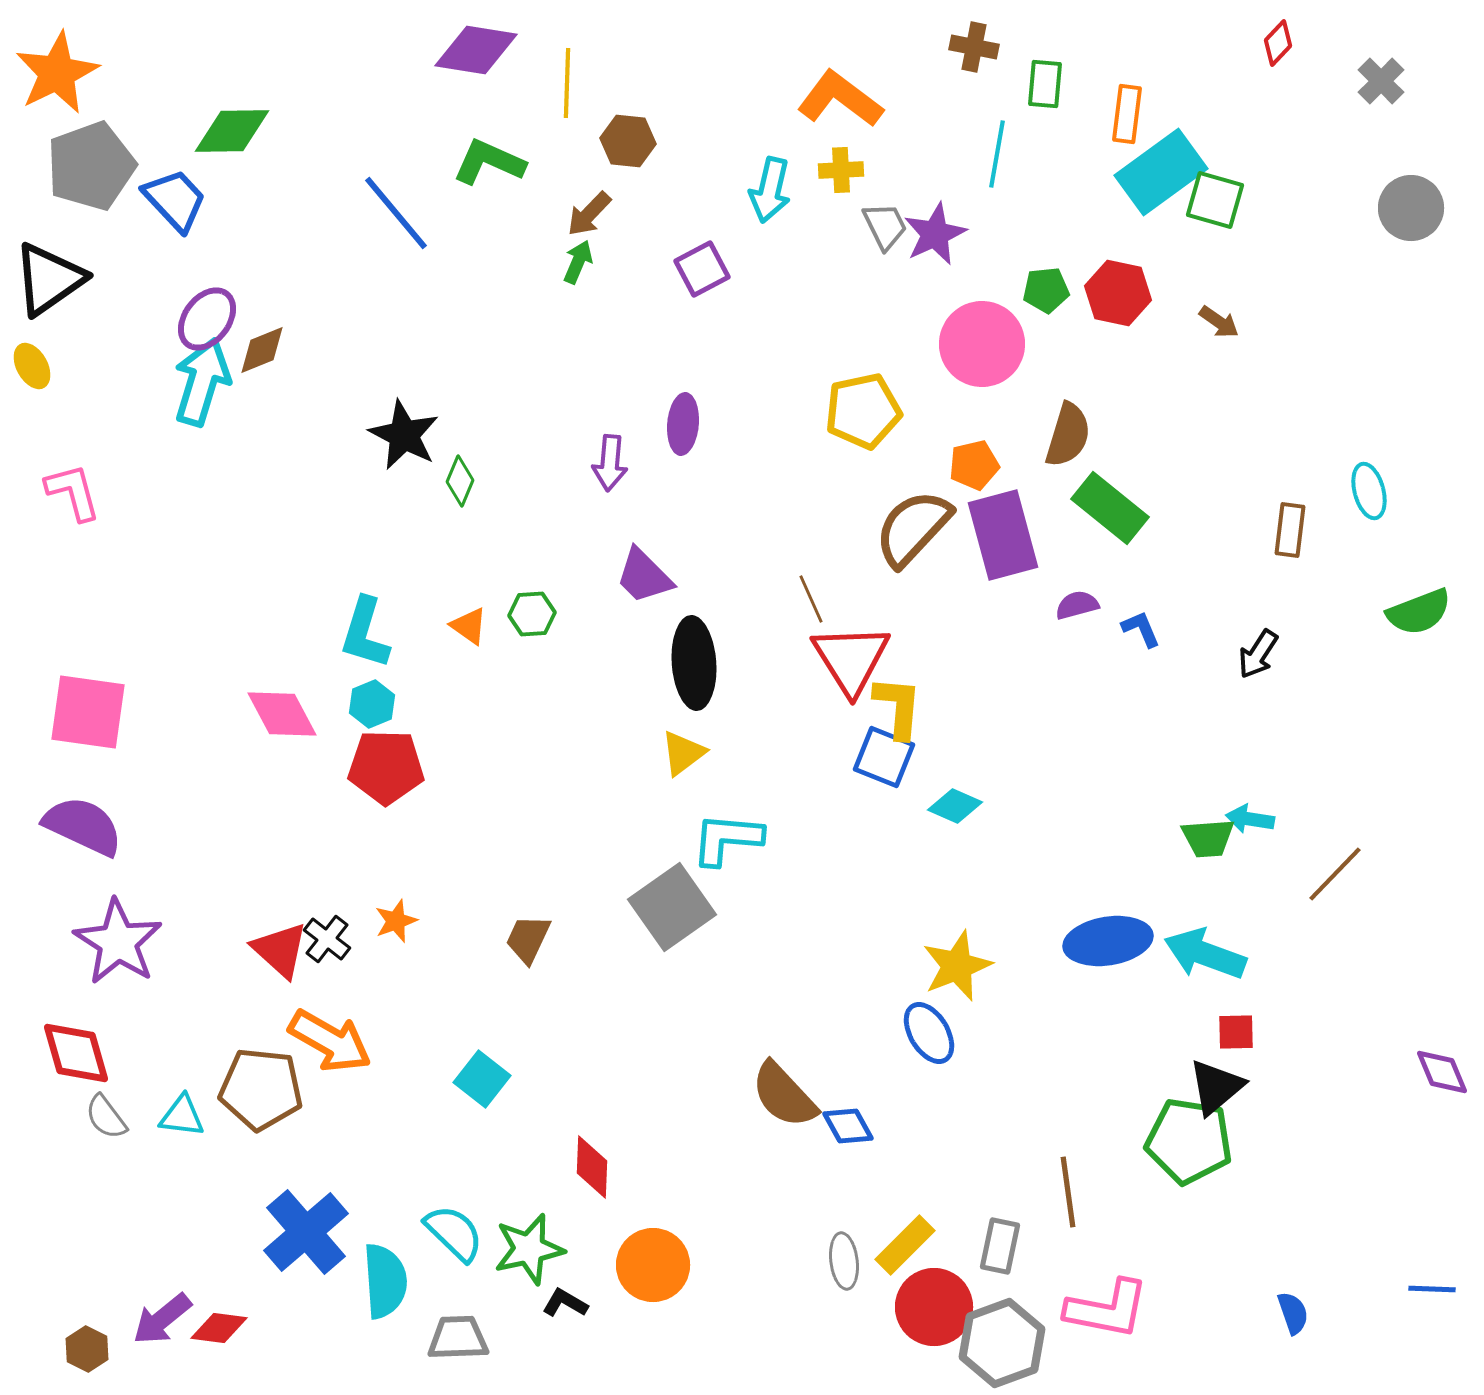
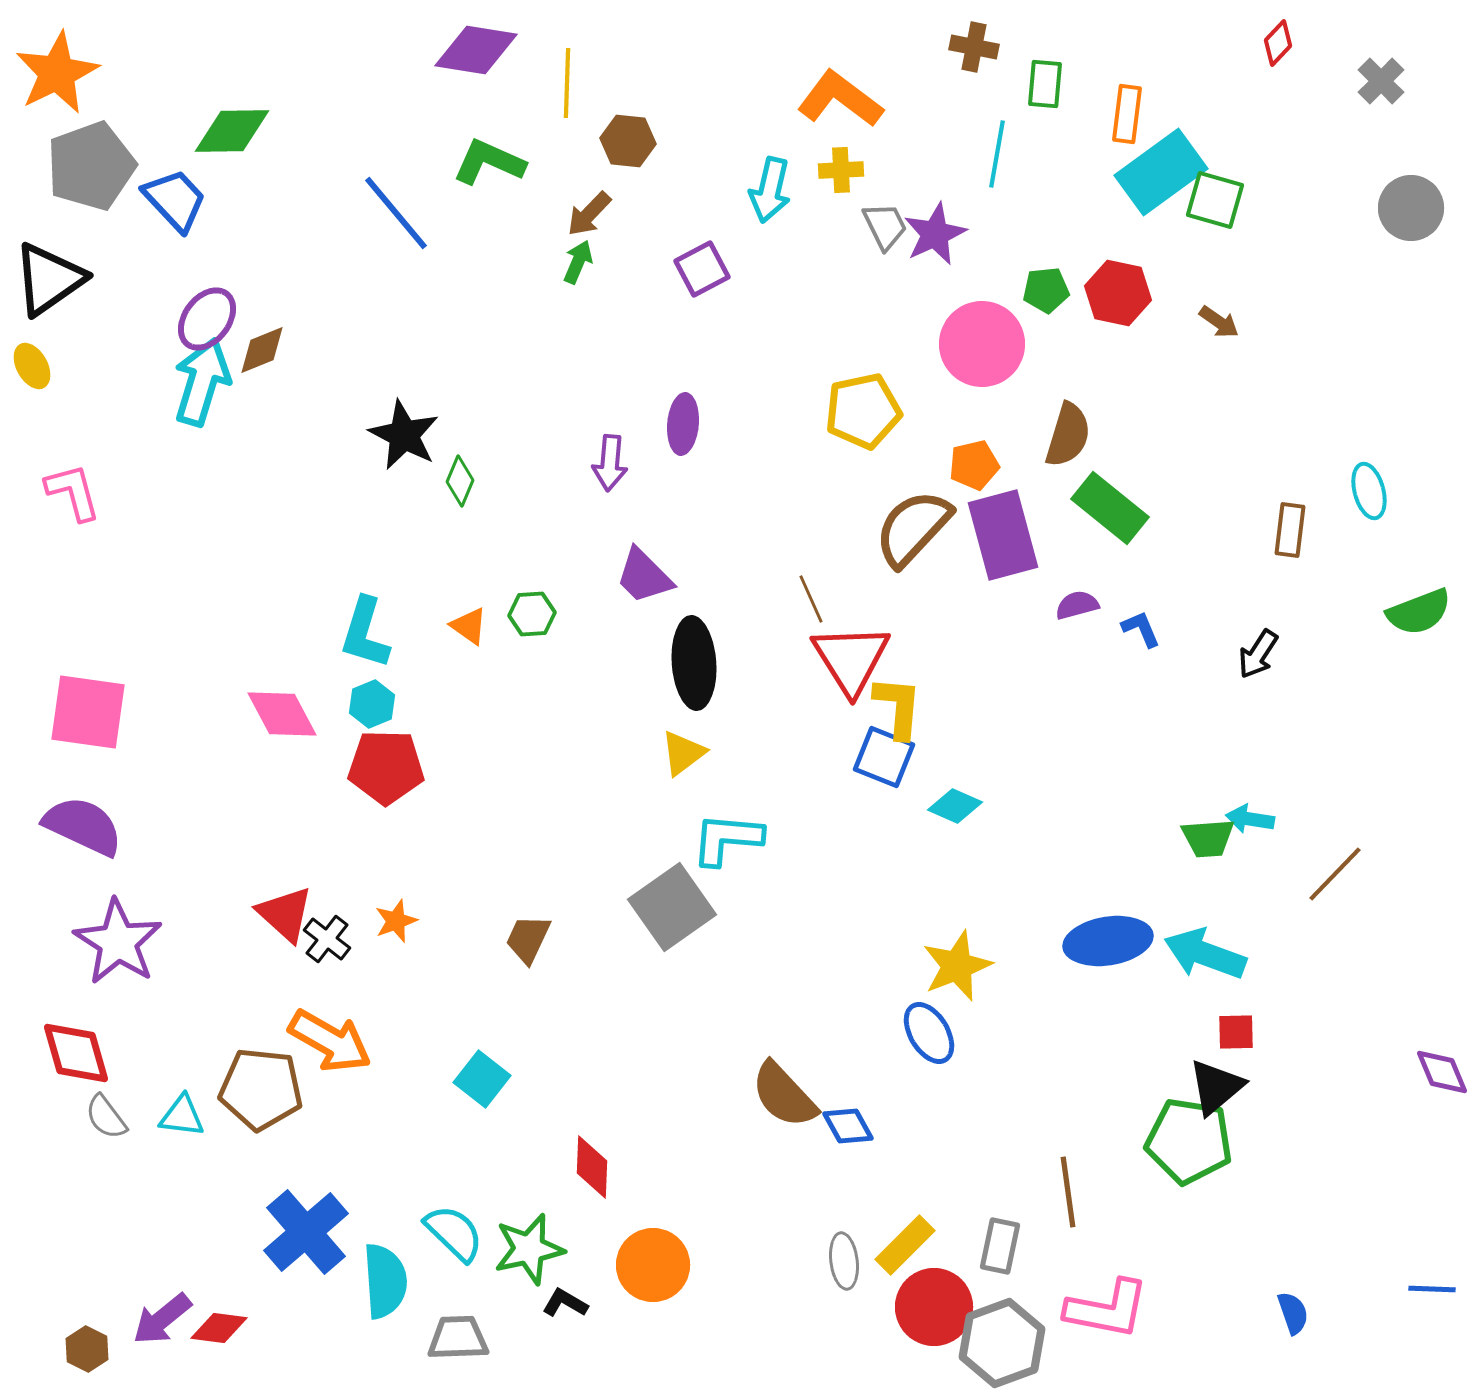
red triangle at (280, 950): moved 5 px right, 36 px up
